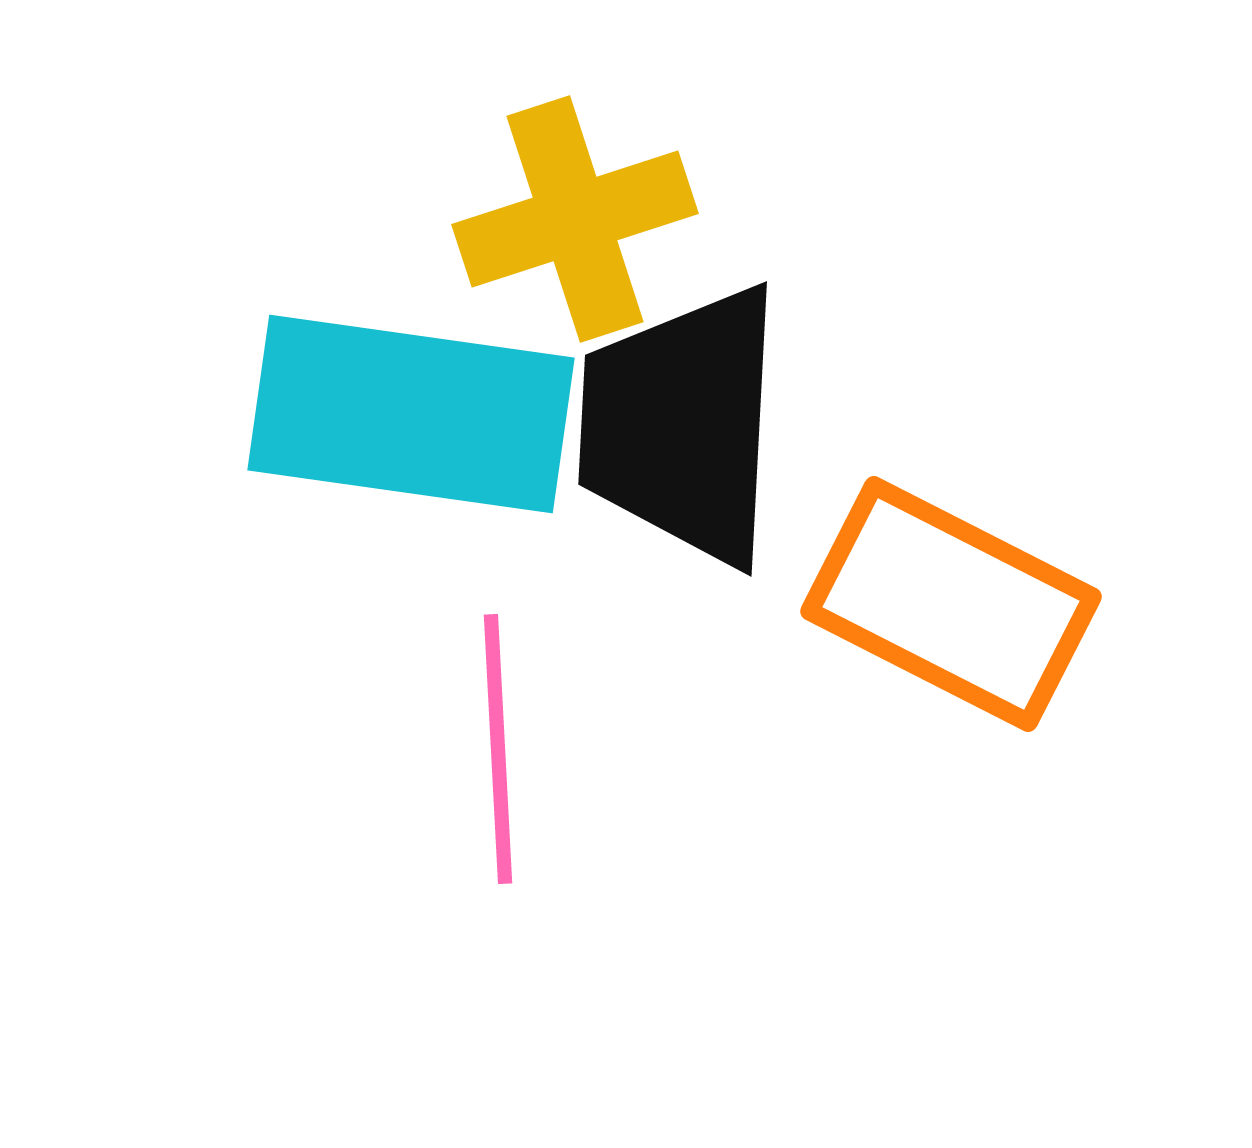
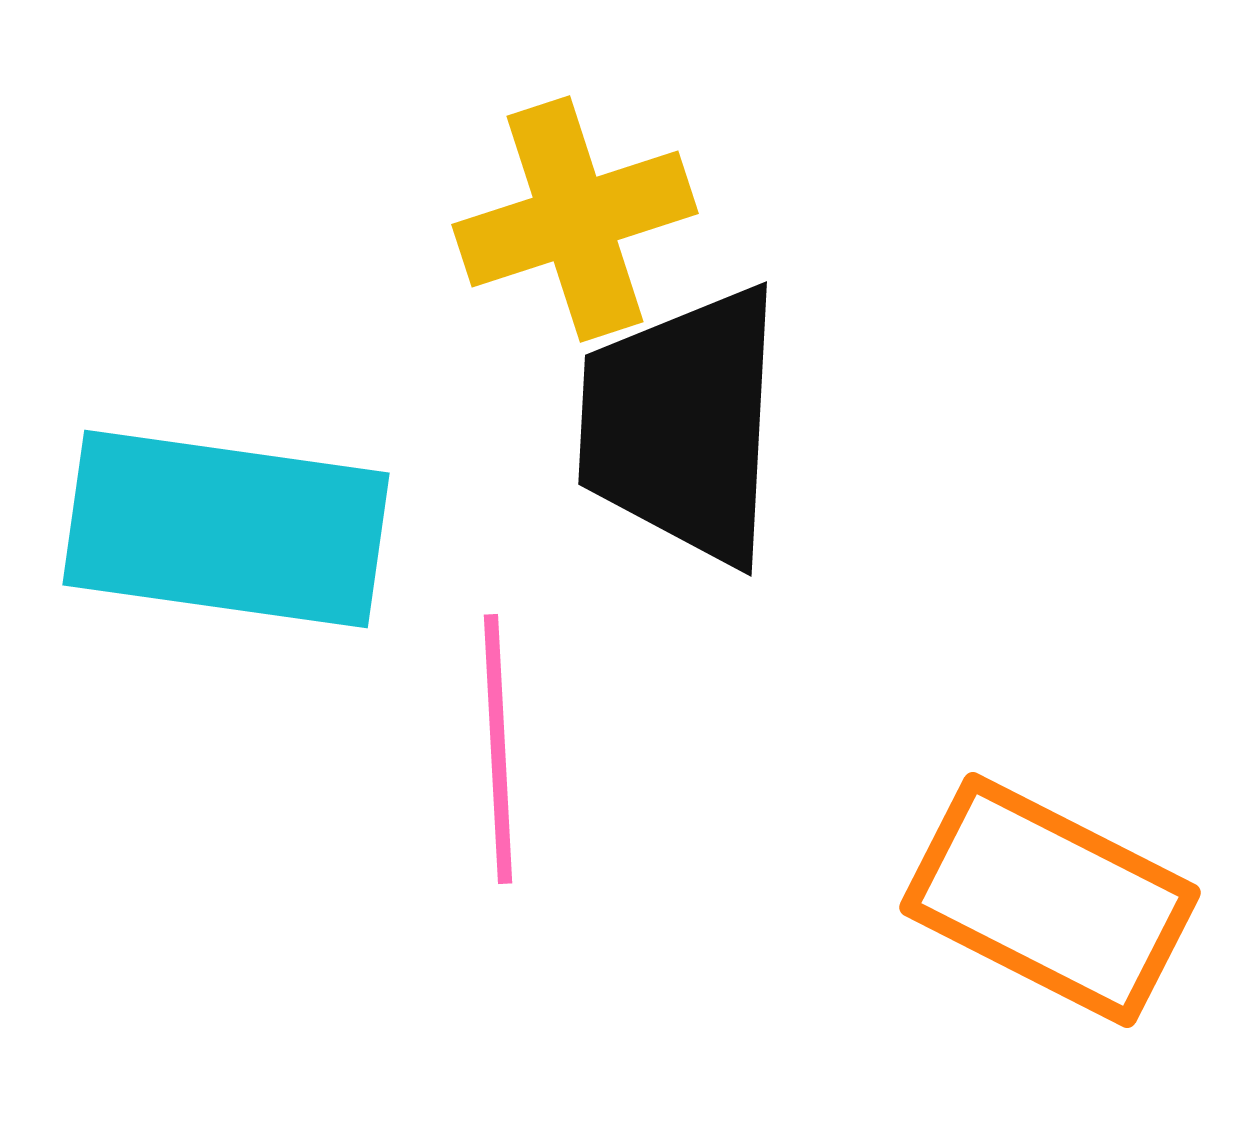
cyan rectangle: moved 185 px left, 115 px down
orange rectangle: moved 99 px right, 296 px down
